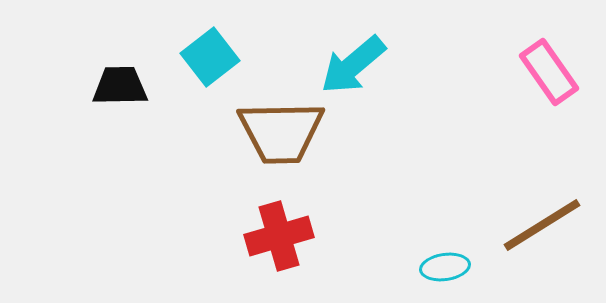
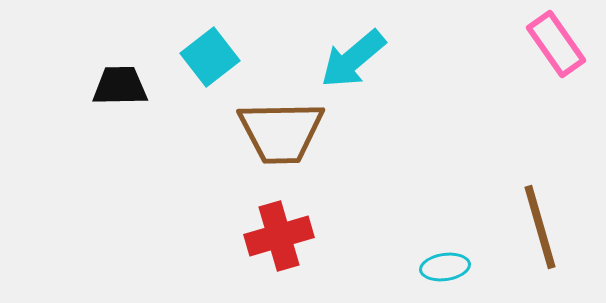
cyan arrow: moved 6 px up
pink rectangle: moved 7 px right, 28 px up
brown line: moved 2 px left, 2 px down; rotated 74 degrees counterclockwise
